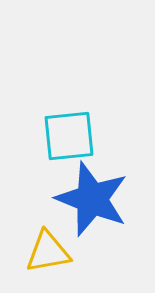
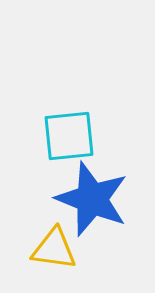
yellow triangle: moved 6 px right, 3 px up; rotated 18 degrees clockwise
